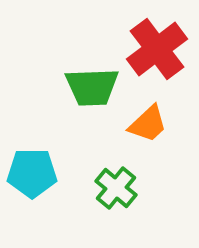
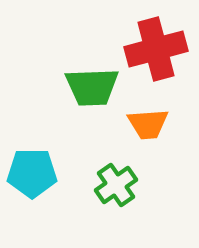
red cross: moved 1 px left; rotated 22 degrees clockwise
orange trapezoid: rotated 39 degrees clockwise
green cross: moved 3 px up; rotated 15 degrees clockwise
